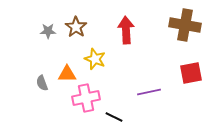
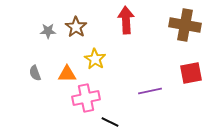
red arrow: moved 10 px up
yellow star: rotated 10 degrees clockwise
gray semicircle: moved 7 px left, 10 px up
purple line: moved 1 px right, 1 px up
black line: moved 4 px left, 5 px down
